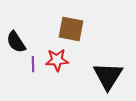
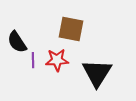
black semicircle: moved 1 px right
purple line: moved 4 px up
black triangle: moved 11 px left, 3 px up
